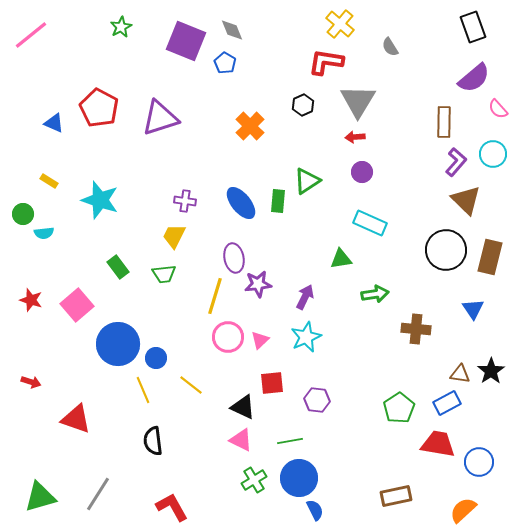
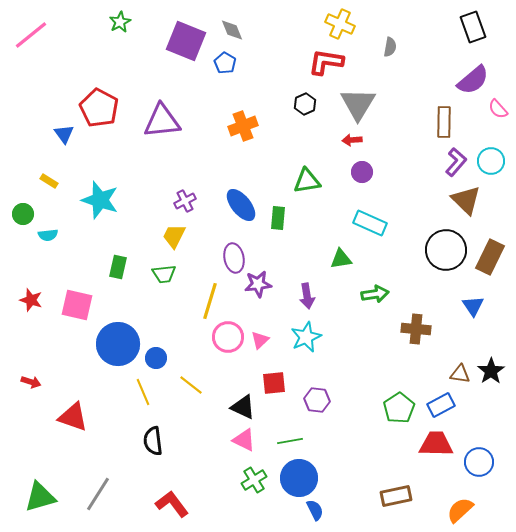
yellow cross at (340, 24): rotated 16 degrees counterclockwise
green star at (121, 27): moved 1 px left, 5 px up
gray semicircle at (390, 47): rotated 138 degrees counterclockwise
purple semicircle at (474, 78): moved 1 px left, 2 px down
gray triangle at (358, 101): moved 3 px down
black hexagon at (303, 105): moved 2 px right, 1 px up
purple triangle at (160, 118): moved 2 px right, 3 px down; rotated 12 degrees clockwise
blue triangle at (54, 123): moved 10 px right, 11 px down; rotated 30 degrees clockwise
orange cross at (250, 126): moved 7 px left; rotated 24 degrees clockwise
red arrow at (355, 137): moved 3 px left, 3 px down
cyan circle at (493, 154): moved 2 px left, 7 px down
green triangle at (307, 181): rotated 24 degrees clockwise
purple cross at (185, 201): rotated 35 degrees counterclockwise
green rectangle at (278, 201): moved 17 px down
blue ellipse at (241, 203): moved 2 px down
cyan semicircle at (44, 233): moved 4 px right, 2 px down
brown rectangle at (490, 257): rotated 12 degrees clockwise
green rectangle at (118, 267): rotated 50 degrees clockwise
yellow line at (215, 296): moved 5 px left, 5 px down
purple arrow at (305, 297): moved 2 px right, 1 px up; rotated 145 degrees clockwise
pink square at (77, 305): rotated 36 degrees counterclockwise
blue triangle at (473, 309): moved 3 px up
red square at (272, 383): moved 2 px right
yellow line at (143, 390): moved 2 px down
blue rectangle at (447, 403): moved 6 px left, 2 px down
red triangle at (76, 419): moved 3 px left, 2 px up
pink triangle at (241, 440): moved 3 px right
red trapezoid at (438, 444): moved 2 px left; rotated 9 degrees counterclockwise
red L-shape at (172, 507): moved 3 px up; rotated 8 degrees counterclockwise
orange semicircle at (463, 510): moved 3 px left
